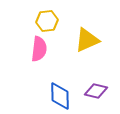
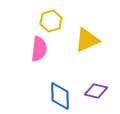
yellow hexagon: moved 4 px right; rotated 10 degrees counterclockwise
